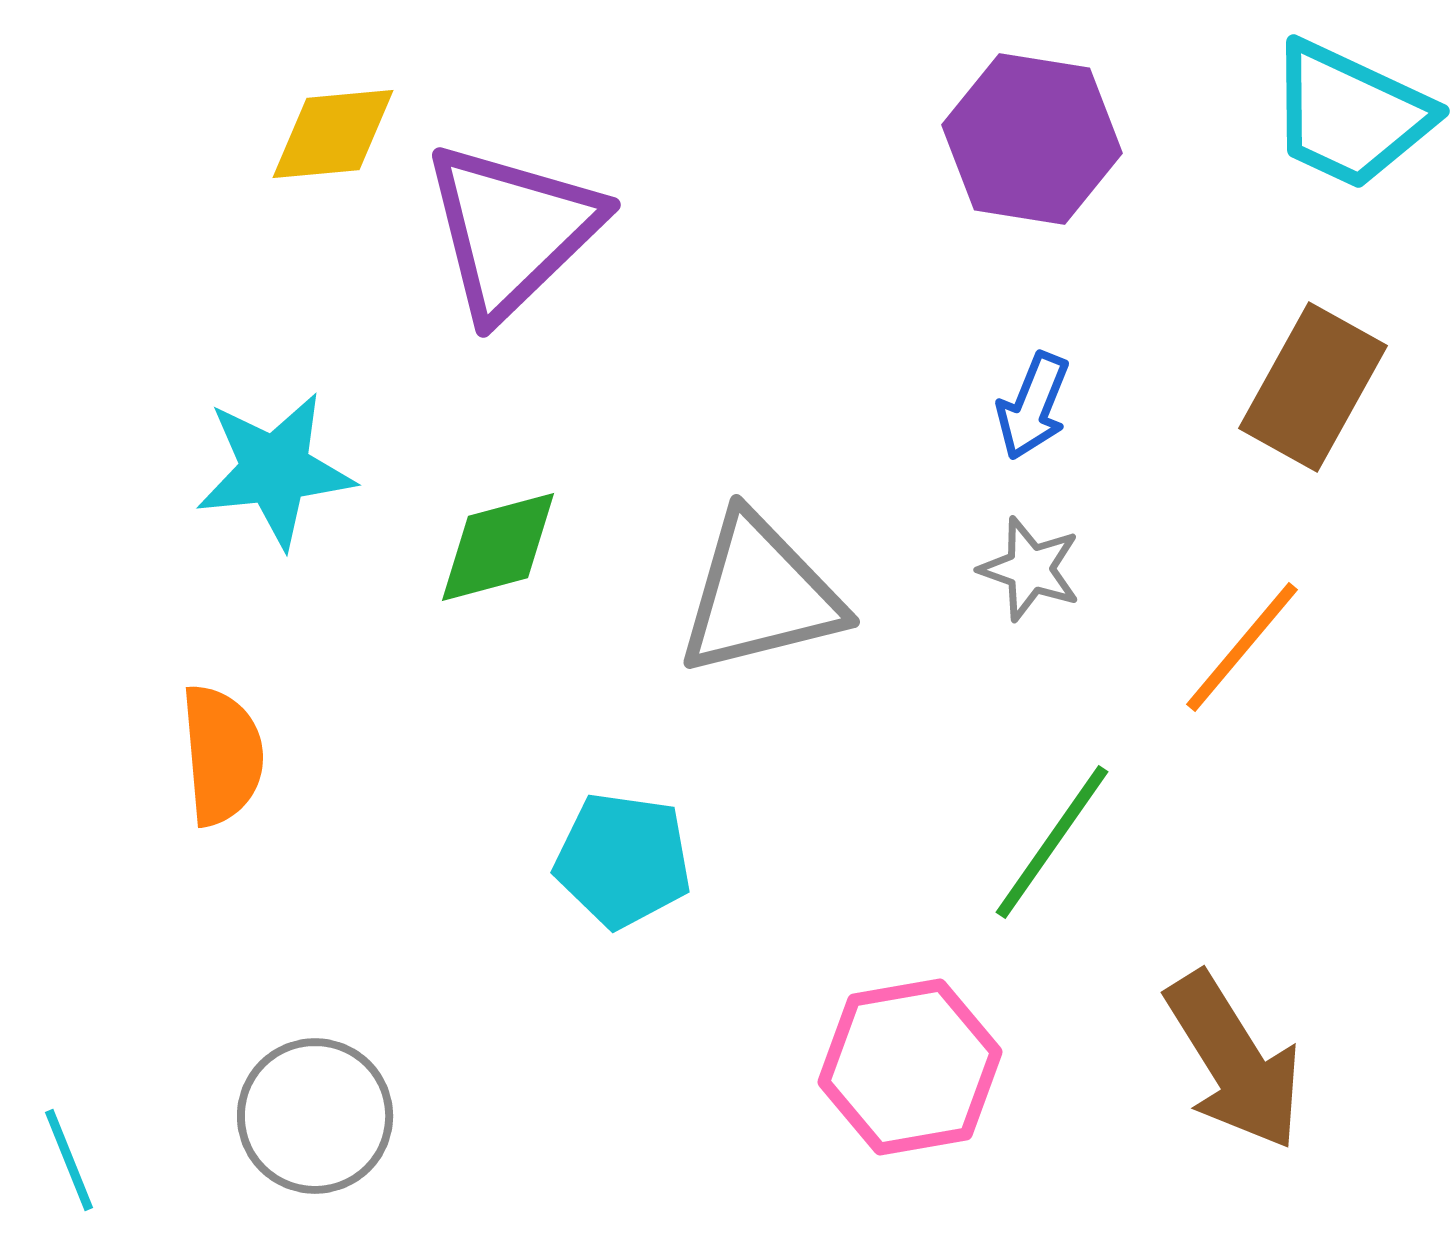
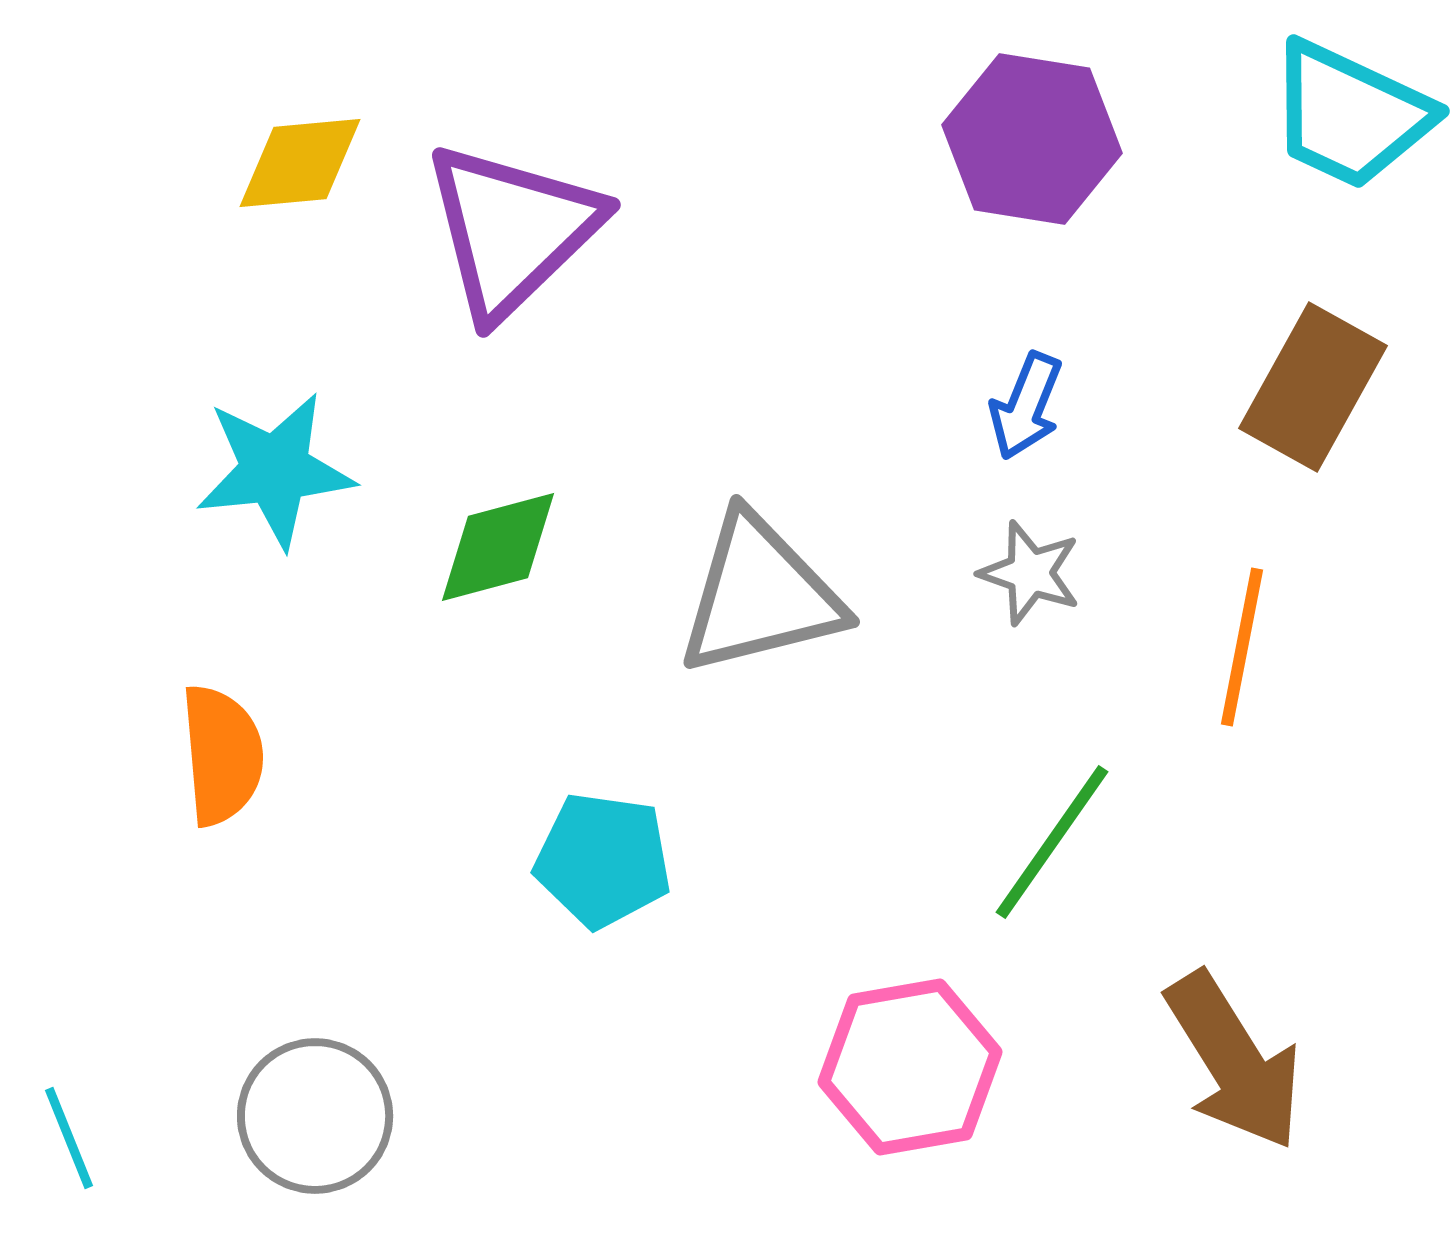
yellow diamond: moved 33 px left, 29 px down
blue arrow: moved 7 px left
gray star: moved 4 px down
orange line: rotated 29 degrees counterclockwise
cyan pentagon: moved 20 px left
cyan line: moved 22 px up
